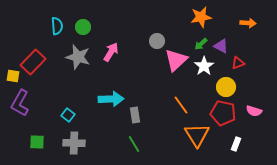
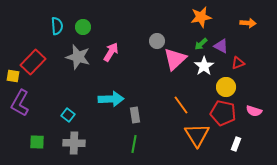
pink triangle: moved 1 px left, 1 px up
green line: rotated 42 degrees clockwise
